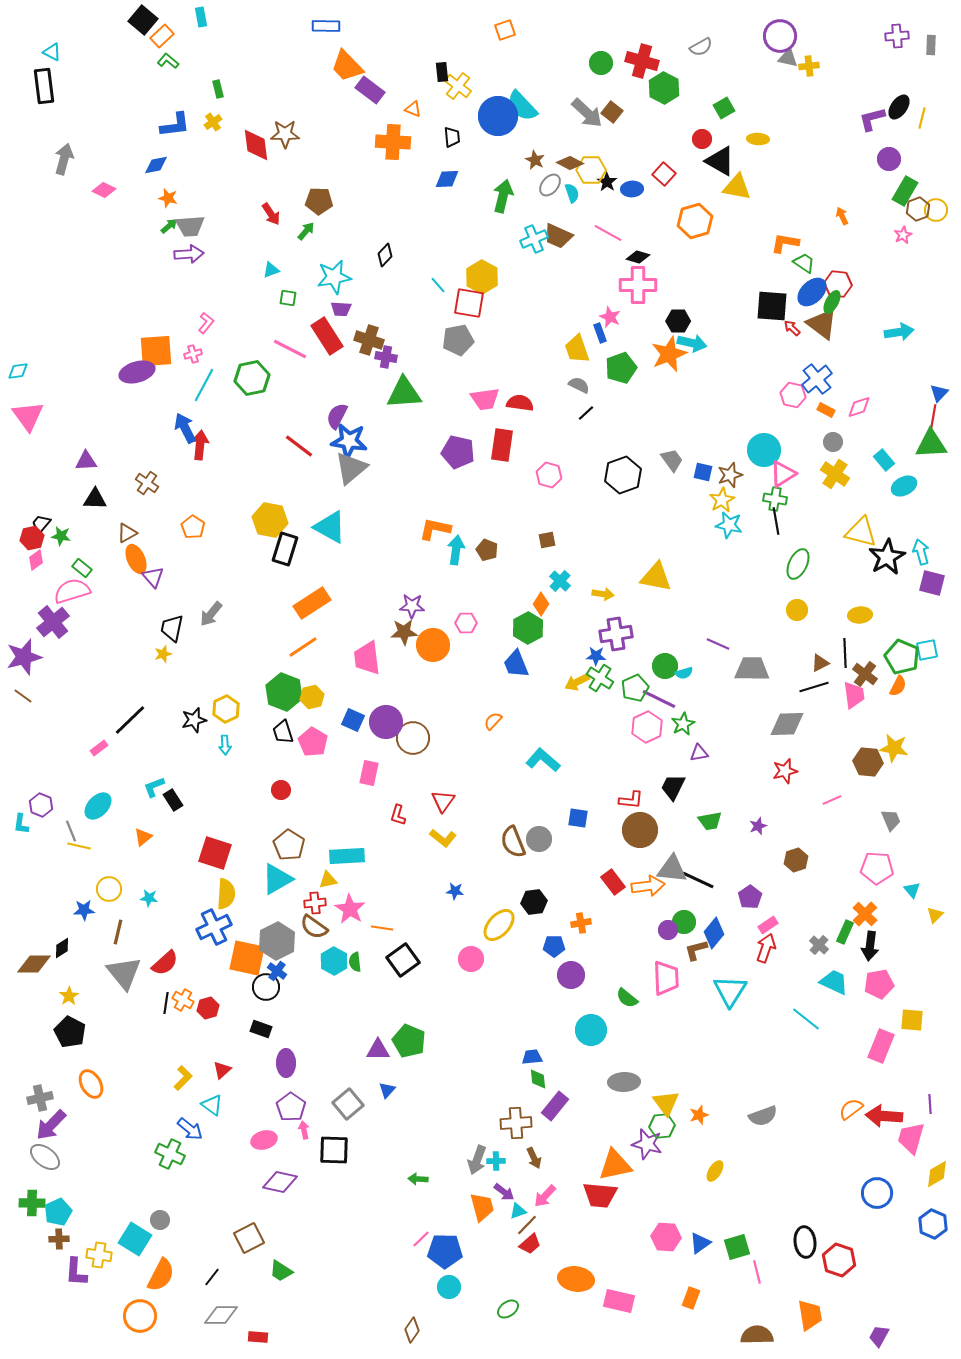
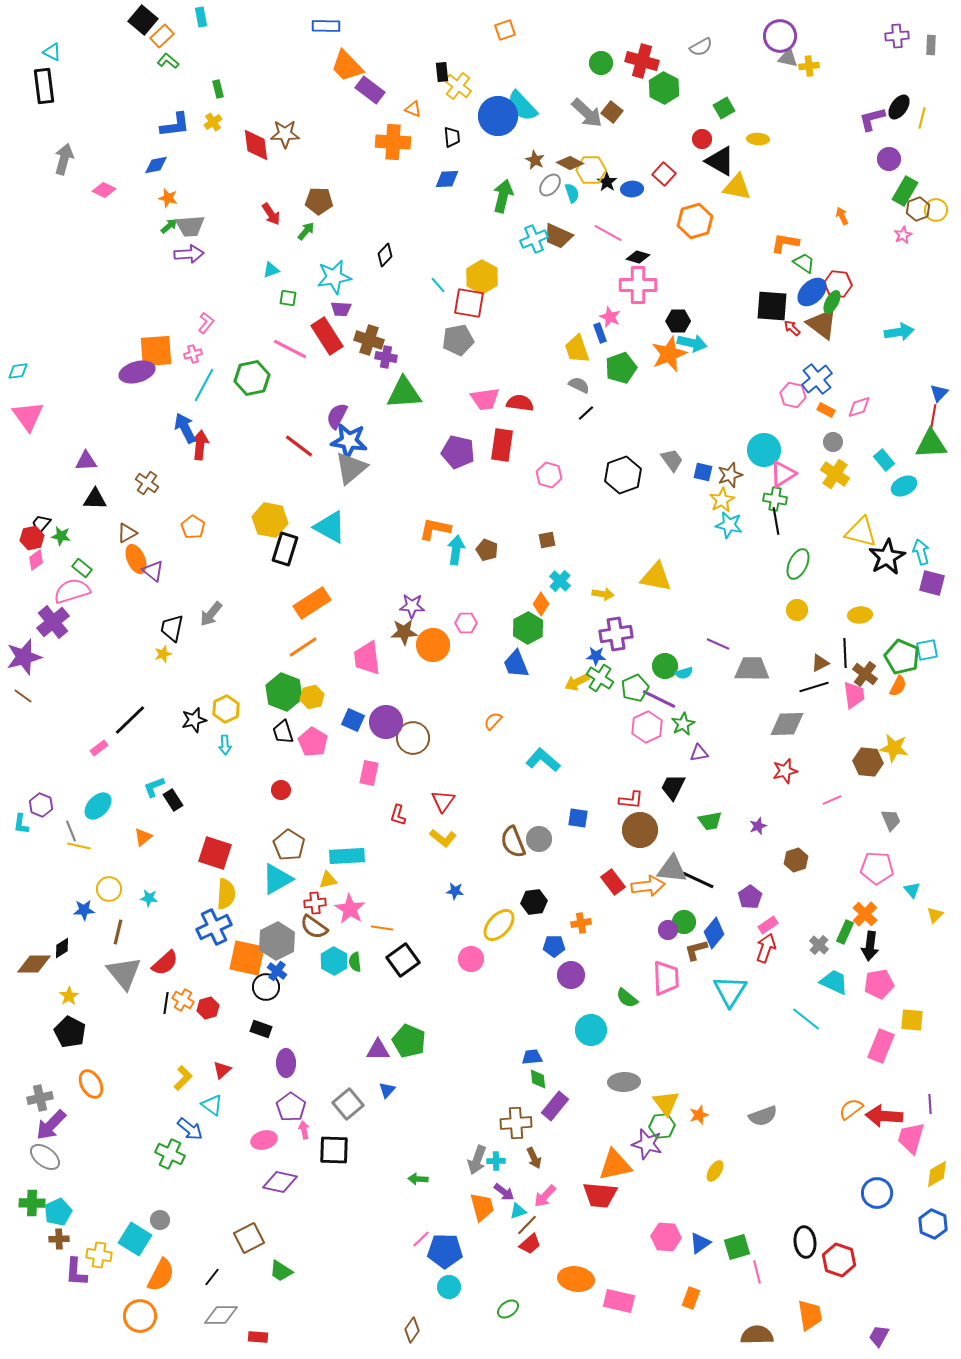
purple triangle at (153, 577): moved 6 px up; rotated 10 degrees counterclockwise
